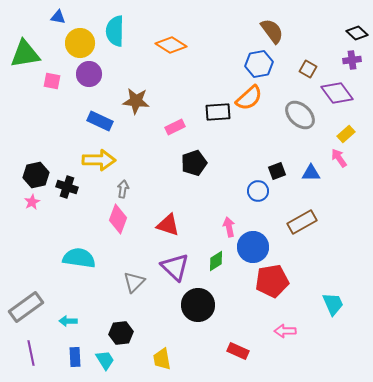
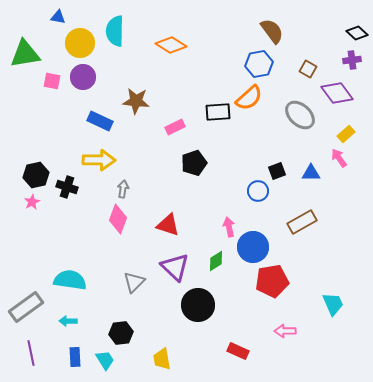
purple circle at (89, 74): moved 6 px left, 3 px down
cyan semicircle at (79, 258): moved 9 px left, 22 px down
